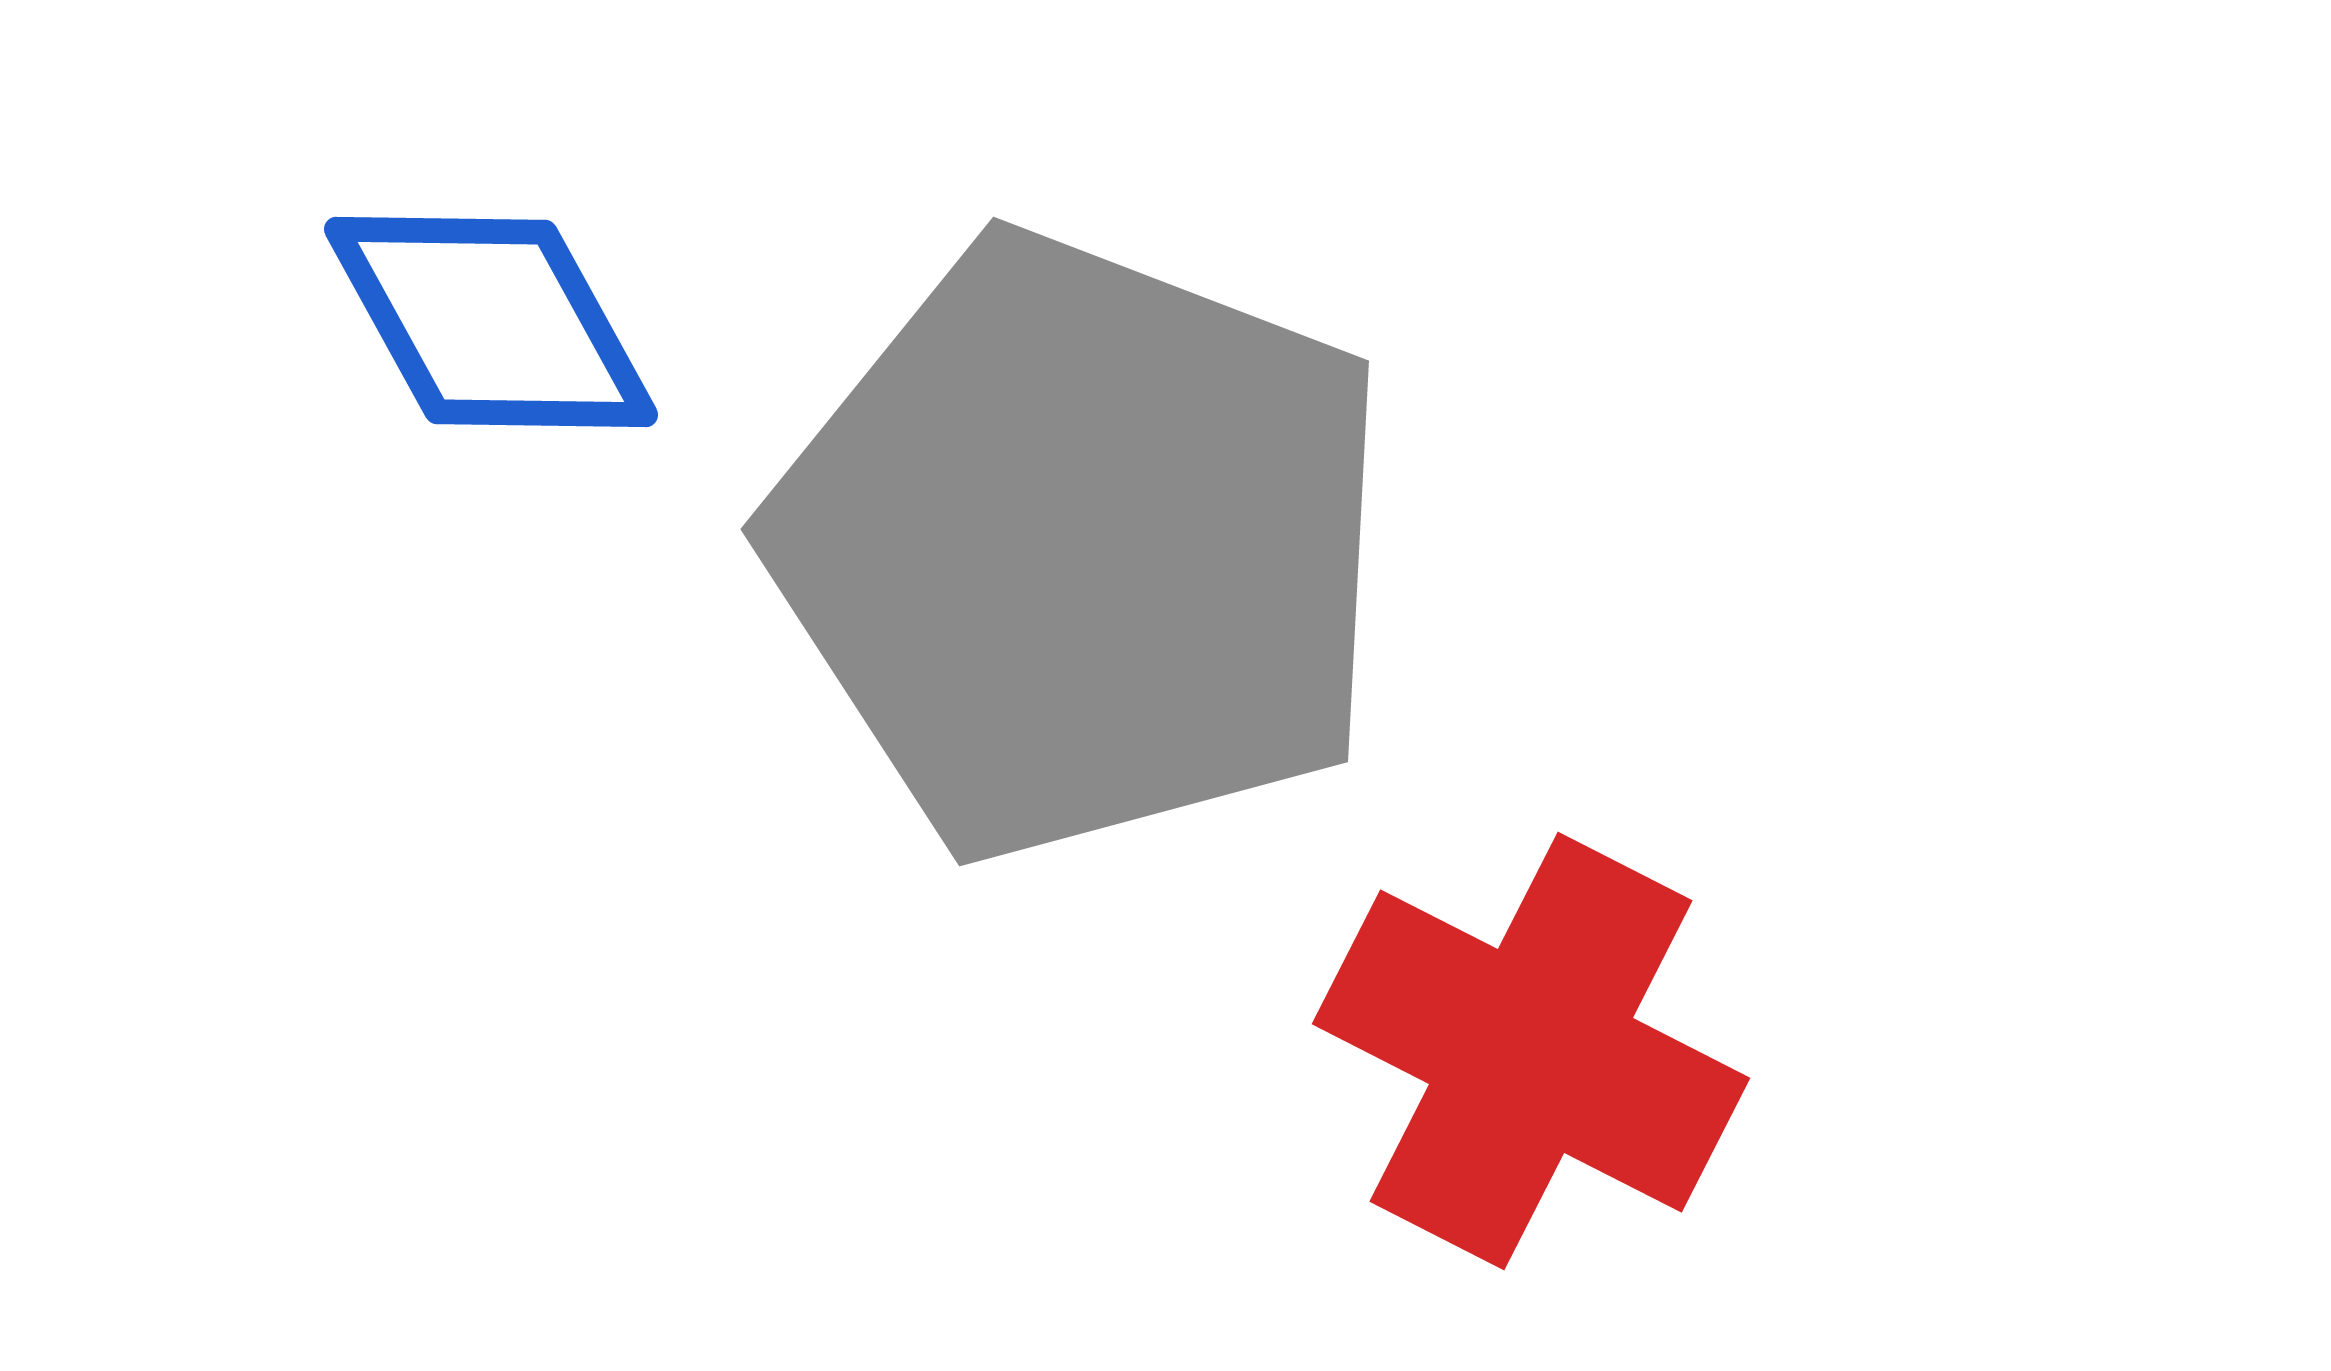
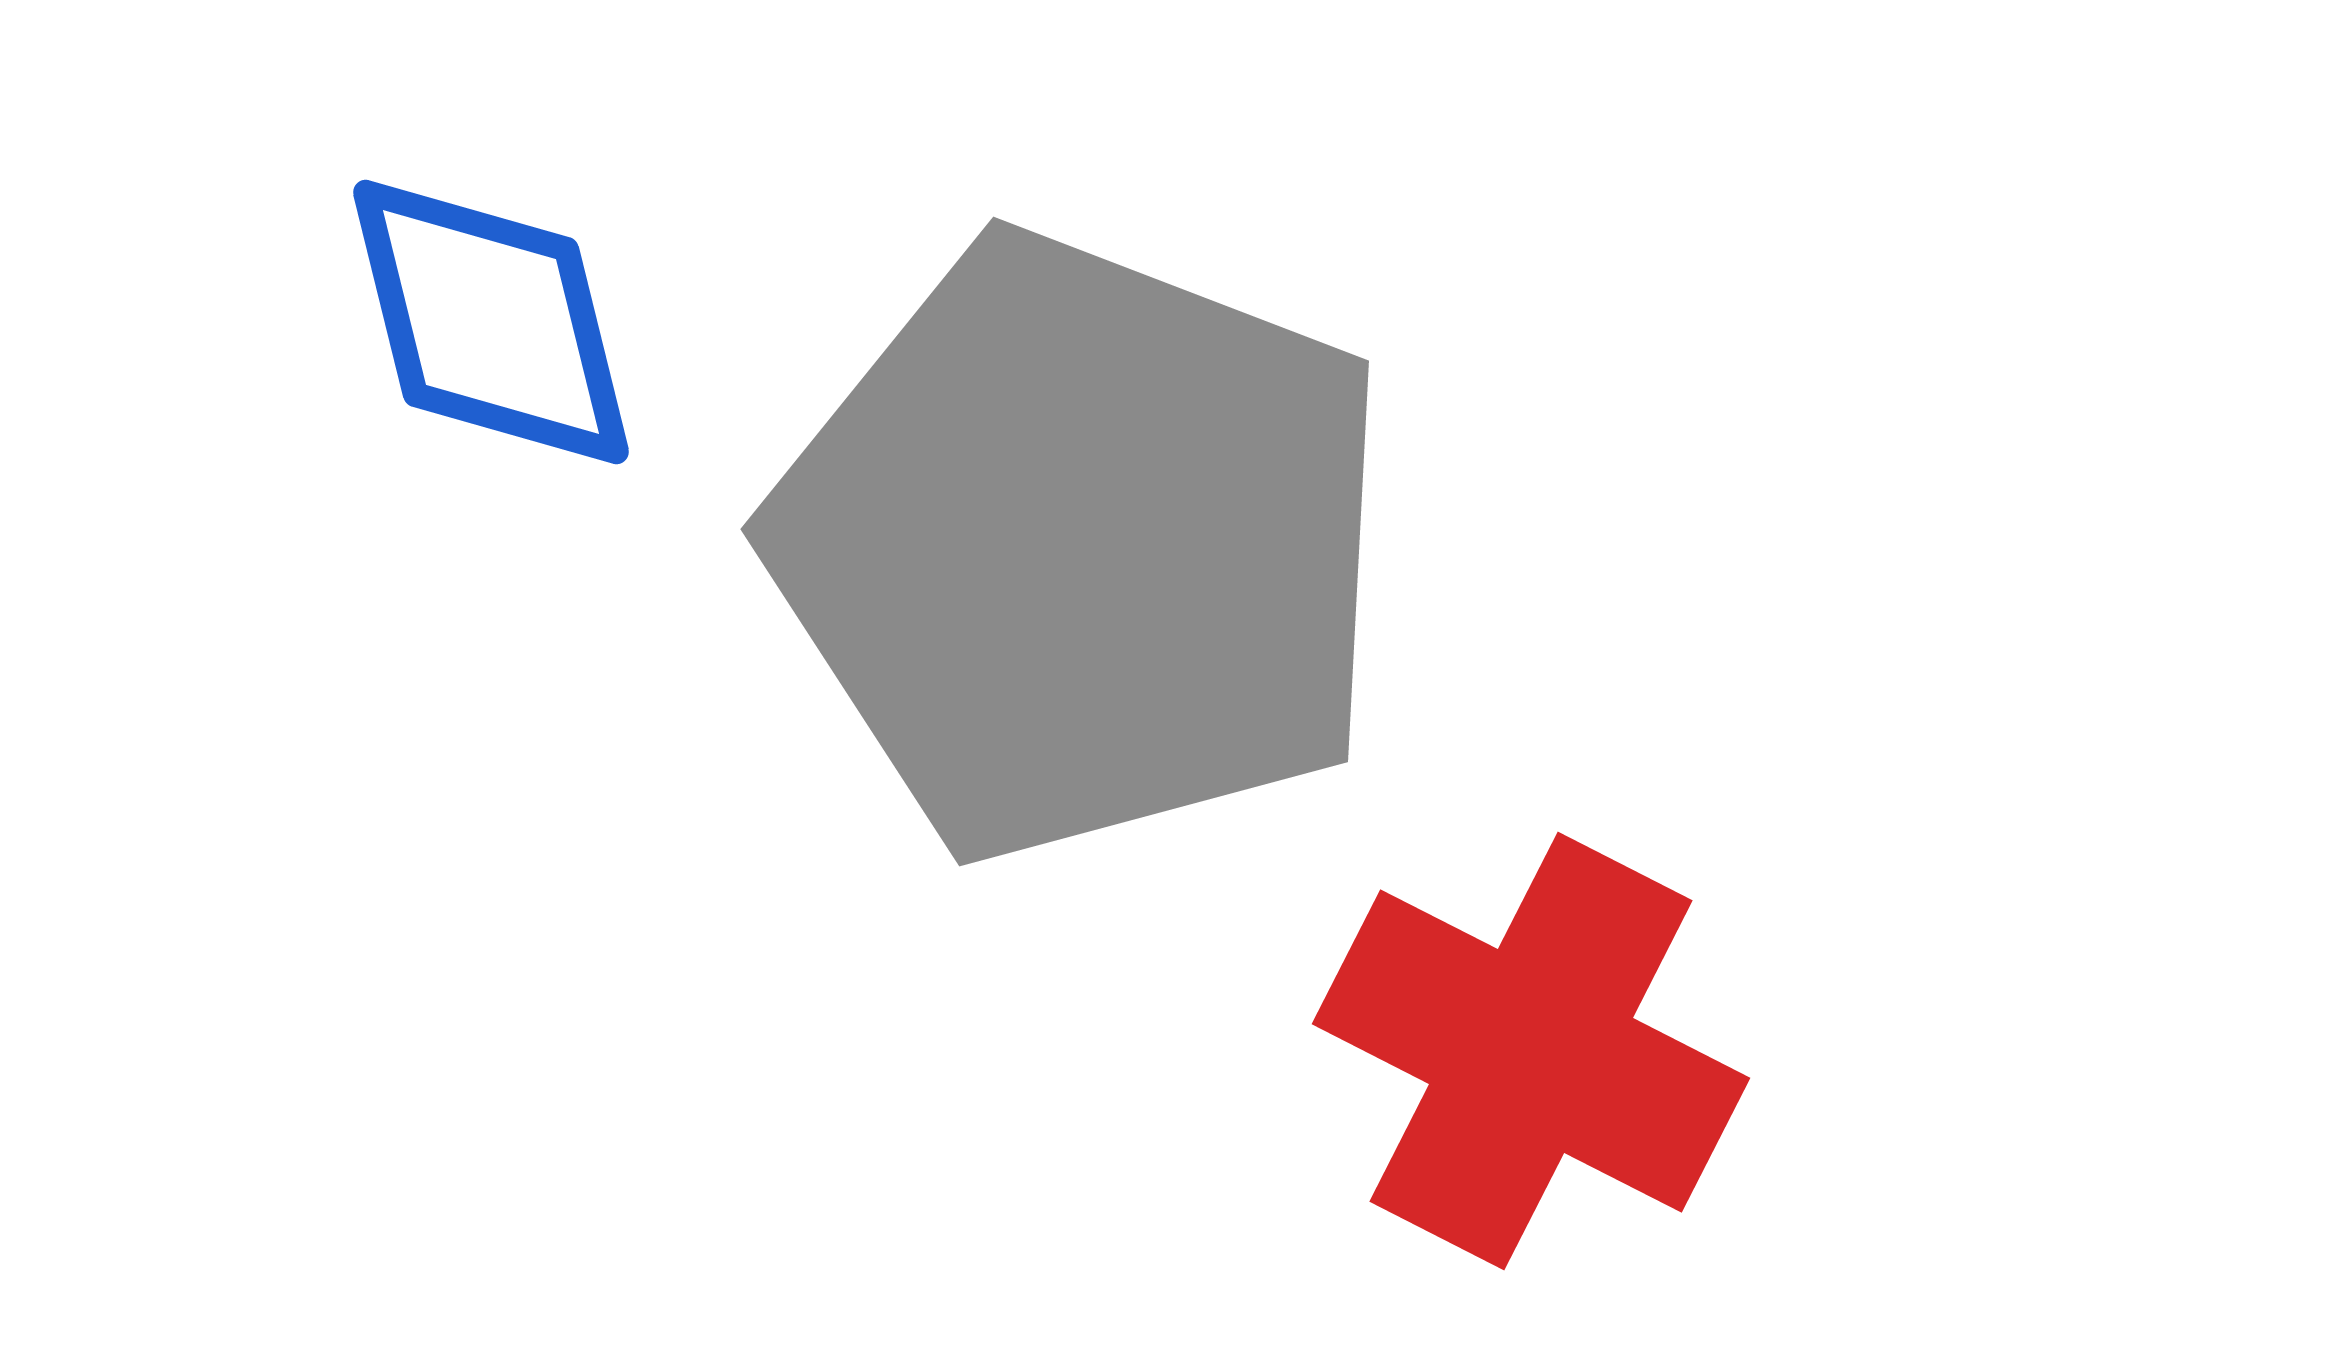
blue diamond: rotated 15 degrees clockwise
